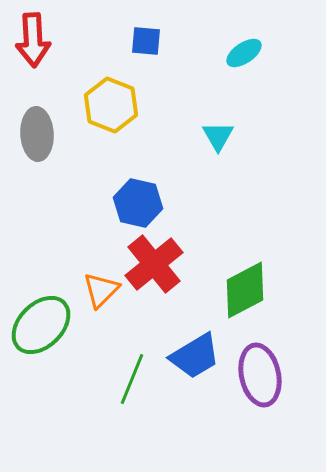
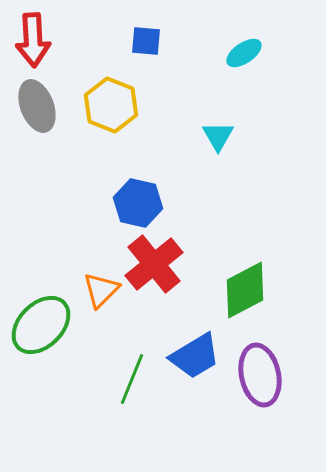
gray ellipse: moved 28 px up; rotated 18 degrees counterclockwise
